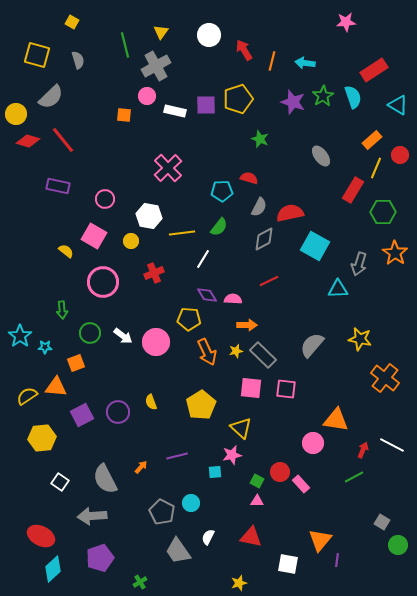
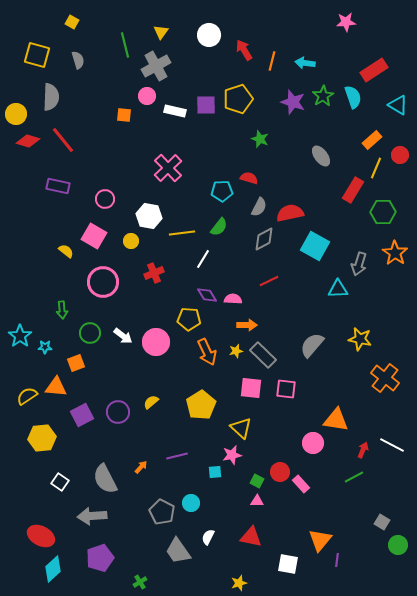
gray semicircle at (51, 97): rotated 44 degrees counterclockwise
yellow semicircle at (151, 402): rotated 70 degrees clockwise
